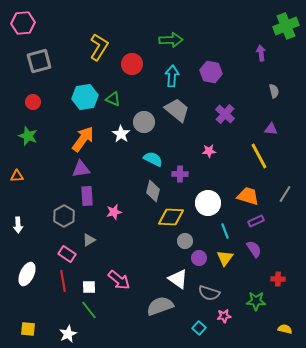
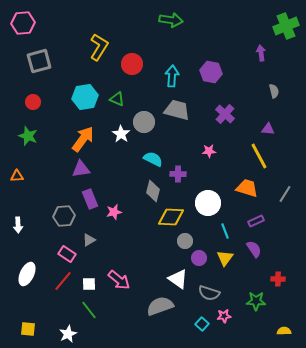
green arrow at (171, 40): moved 20 px up; rotated 10 degrees clockwise
green triangle at (113, 99): moved 4 px right
gray trapezoid at (177, 110): rotated 24 degrees counterclockwise
purple triangle at (271, 129): moved 3 px left
purple cross at (180, 174): moved 2 px left
purple rectangle at (87, 196): moved 3 px right, 3 px down; rotated 18 degrees counterclockwise
orange trapezoid at (248, 196): moved 1 px left, 8 px up
gray hexagon at (64, 216): rotated 25 degrees clockwise
red line at (63, 281): rotated 50 degrees clockwise
white square at (89, 287): moved 3 px up
cyan square at (199, 328): moved 3 px right, 4 px up
yellow semicircle at (285, 329): moved 1 px left, 2 px down; rotated 16 degrees counterclockwise
